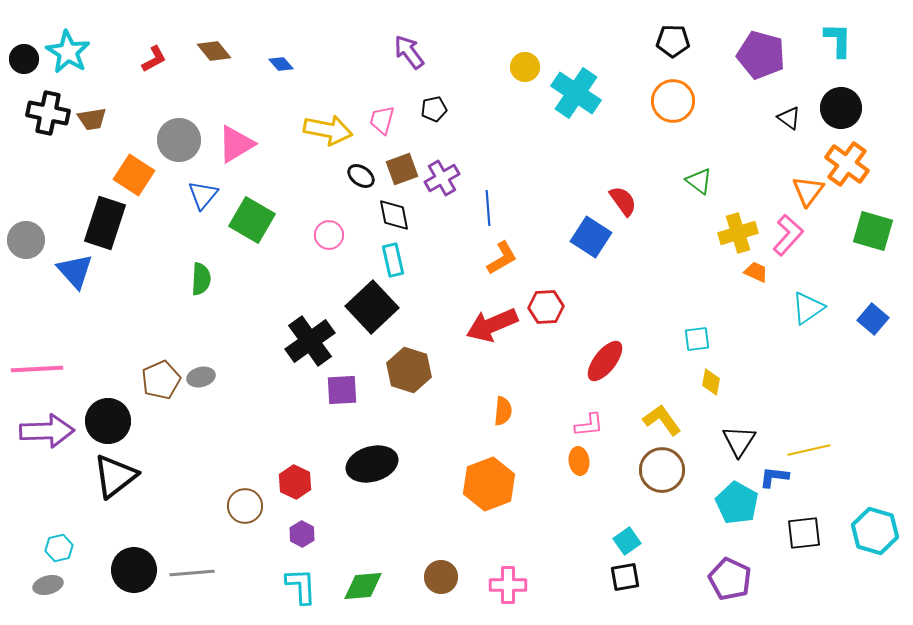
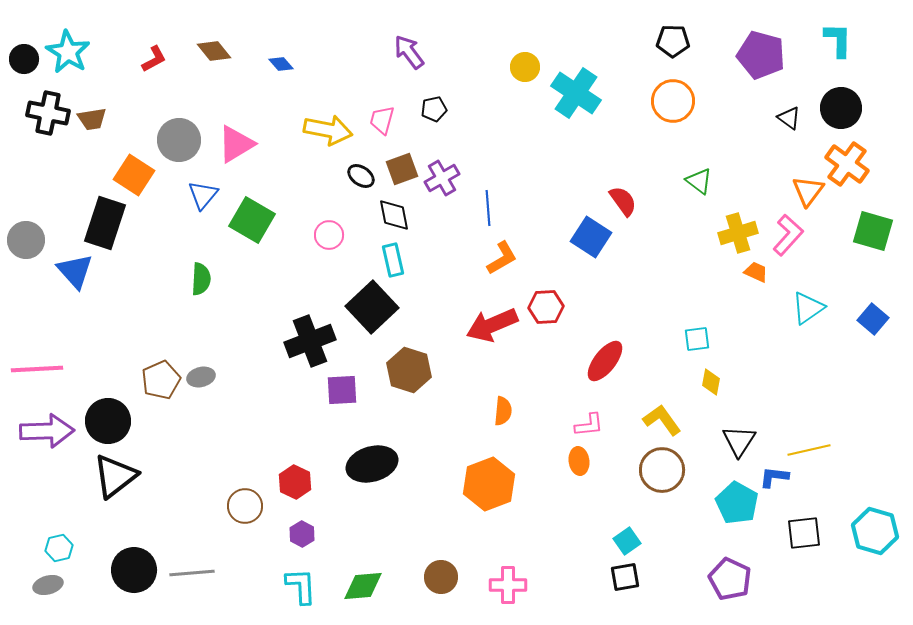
black cross at (310, 341): rotated 15 degrees clockwise
